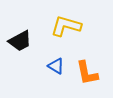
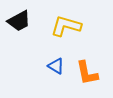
black trapezoid: moved 1 px left, 20 px up
